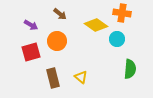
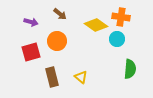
orange cross: moved 1 px left, 4 px down
purple arrow: moved 3 px up; rotated 16 degrees counterclockwise
brown rectangle: moved 1 px left, 1 px up
